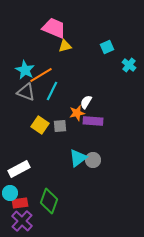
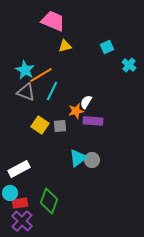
pink trapezoid: moved 1 px left, 7 px up
orange star: moved 1 px left, 2 px up
gray circle: moved 1 px left
